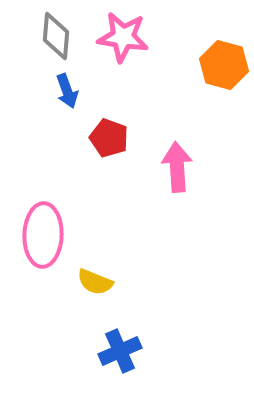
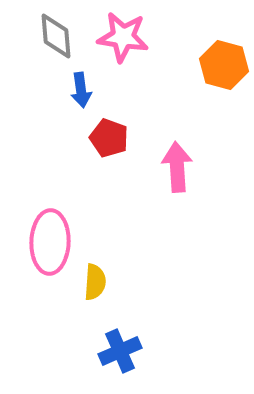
gray diamond: rotated 9 degrees counterclockwise
blue arrow: moved 14 px right, 1 px up; rotated 12 degrees clockwise
pink ellipse: moved 7 px right, 7 px down
yellow semicircle: rotated 108 degrees counterclockwise
